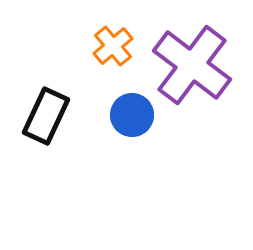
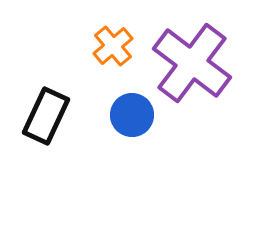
purple cross: moved 2 px up
